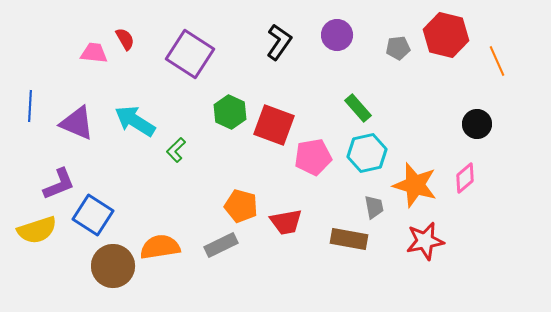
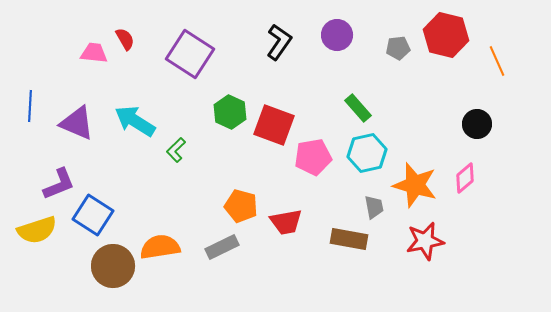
gray rectangle: moved 1 px right, 2 px down
